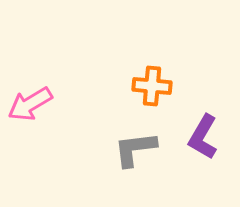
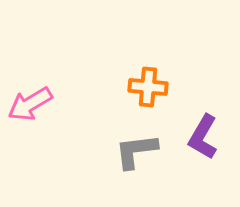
orange cross: moved 4 px left, 1 px down
gray L-shape: moved 1 px right, 2 px down
